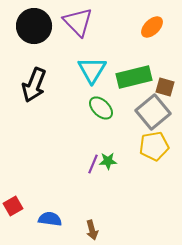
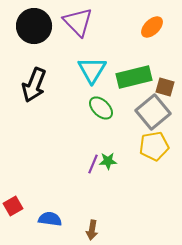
brown arrow: rotated 24 degrees clockwise
